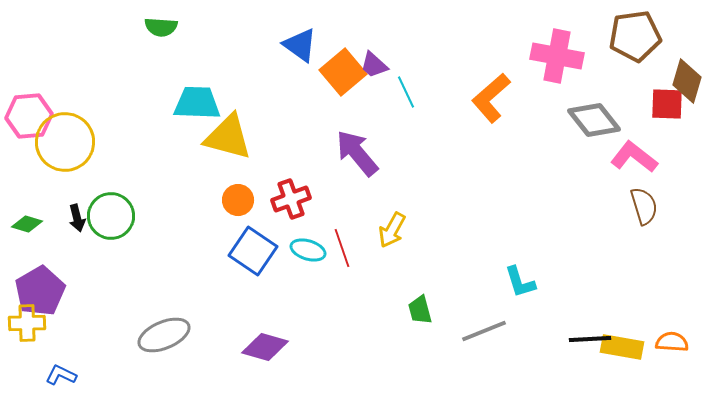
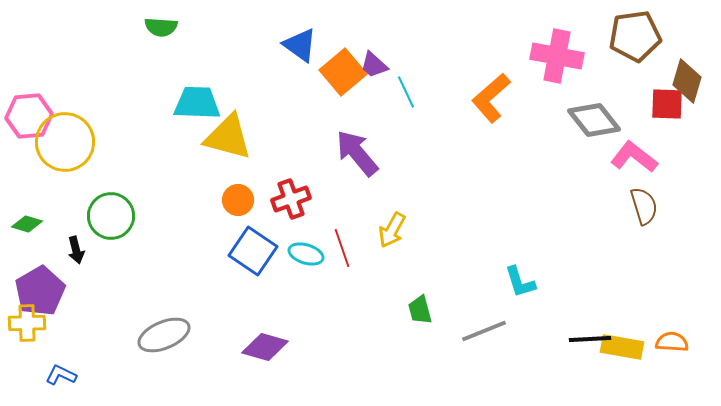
black arrow: moved 1 px left, 32 px down
cyan ellipse: moved 2 px left, 4 px down
